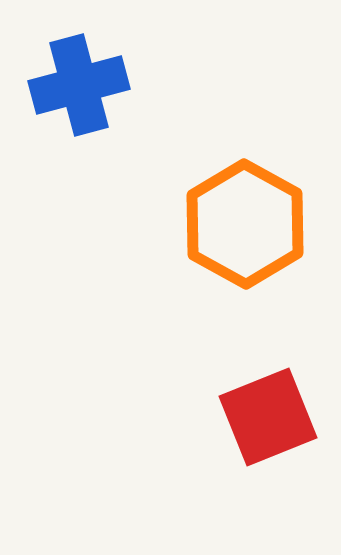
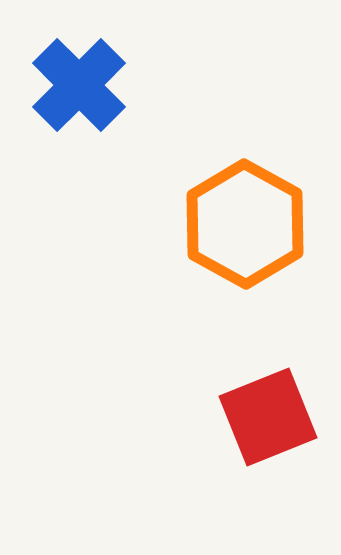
blue cross: rotated 30 degrees counterclockwise
